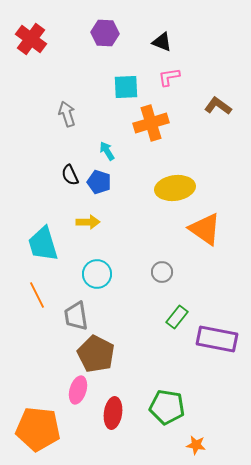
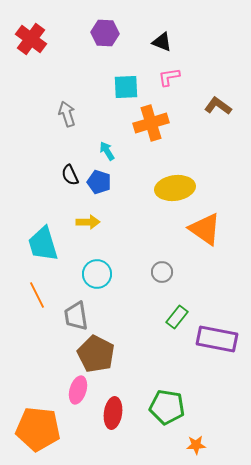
orange star: rotated 12 degrees counterclockwise
